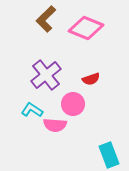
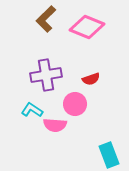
pink diamond: moved 1 px right, 1 px up
purple cross: rotated 28 degrees clockwise
pink circle: moved 2 px right
